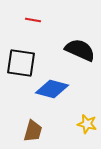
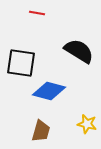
red line: moved 4 px right, 7 px up
black semicircle: moved 1 px left, 1 px down; rotated 8 degrees clockwise
blue diamond: moved 3 px left, 2 px down
brown trapezoid: moved 8 px right
